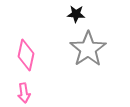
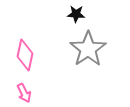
pink diamond: moved 1 px left
pink arrow: rotated 18 degrees counterclockwise
